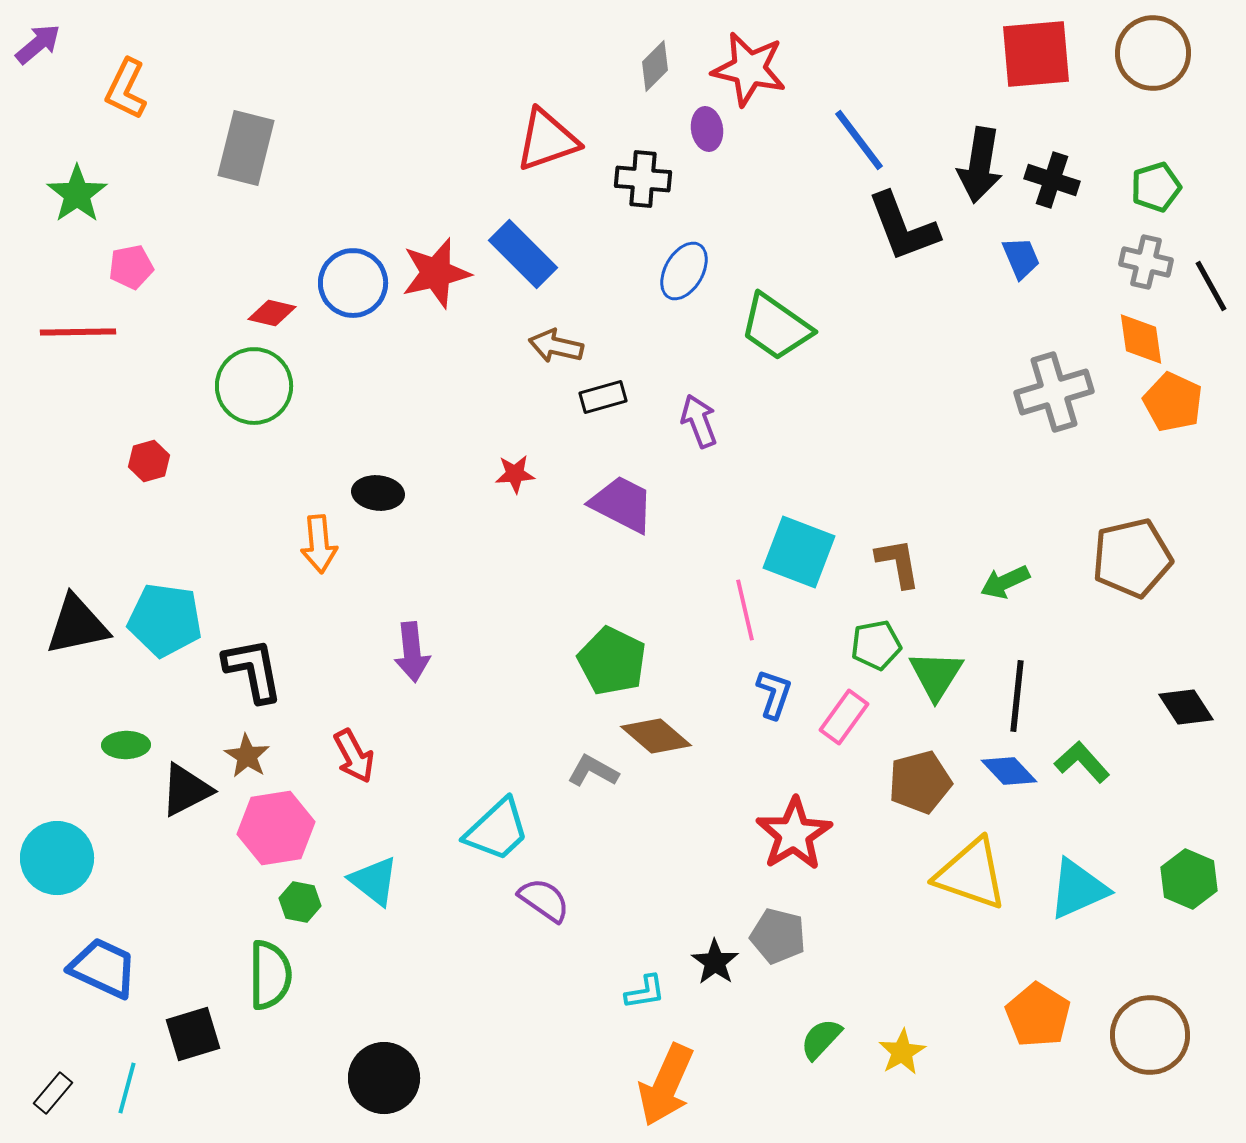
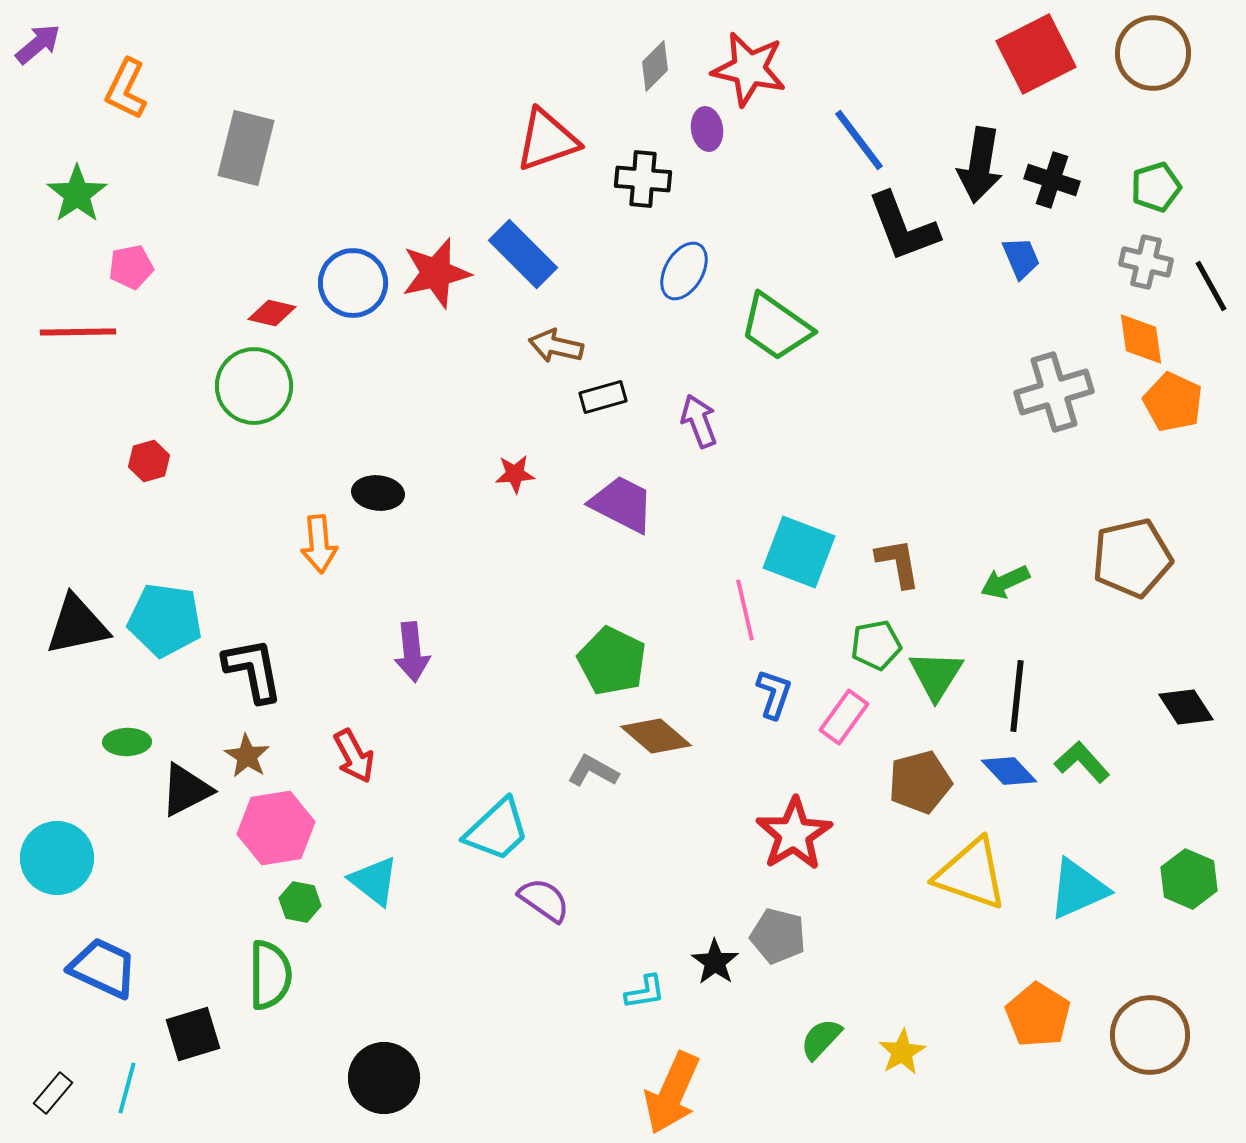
red square at (1036, 54): rotated 22 degrees counterclockwise
green ellipse at (126, 745): moved 1 px right, 3 px up
orange arrow at (666, 1085): moved 6 px right, 8 px down
